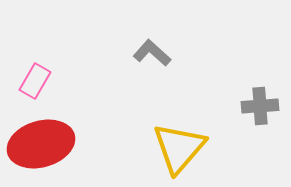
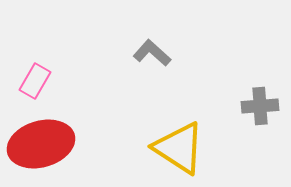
yellow triangle: rotated 38 degrees counterclockwise
